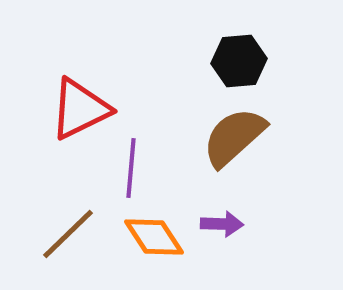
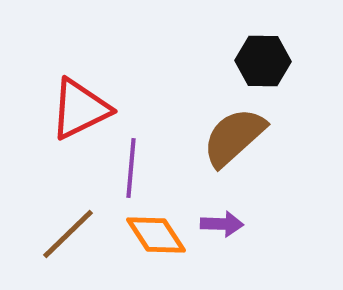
black hexagon: moved 24 px right; rotated 6 degrees clockwise
orange diamond: moved 2 px right, 2 px up
